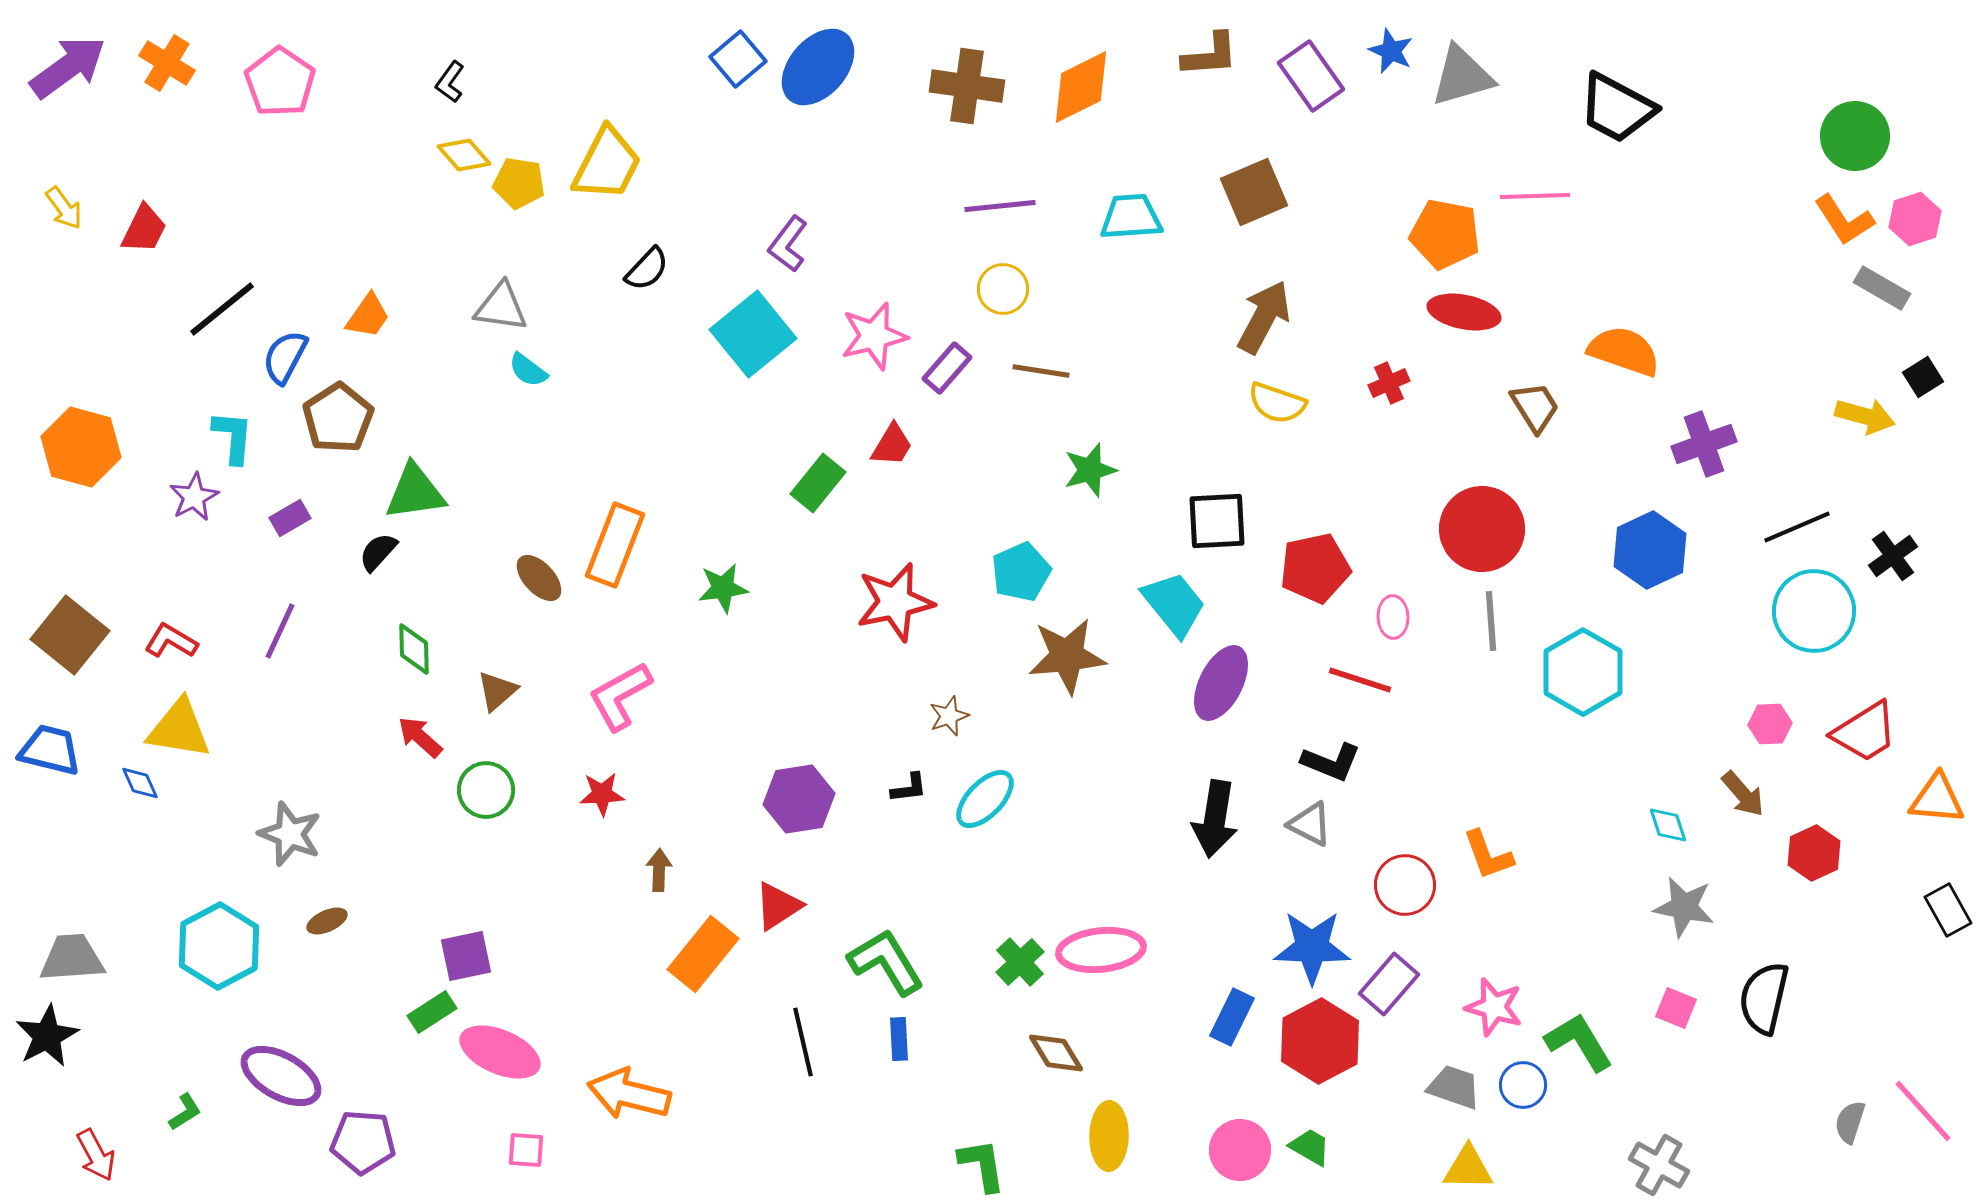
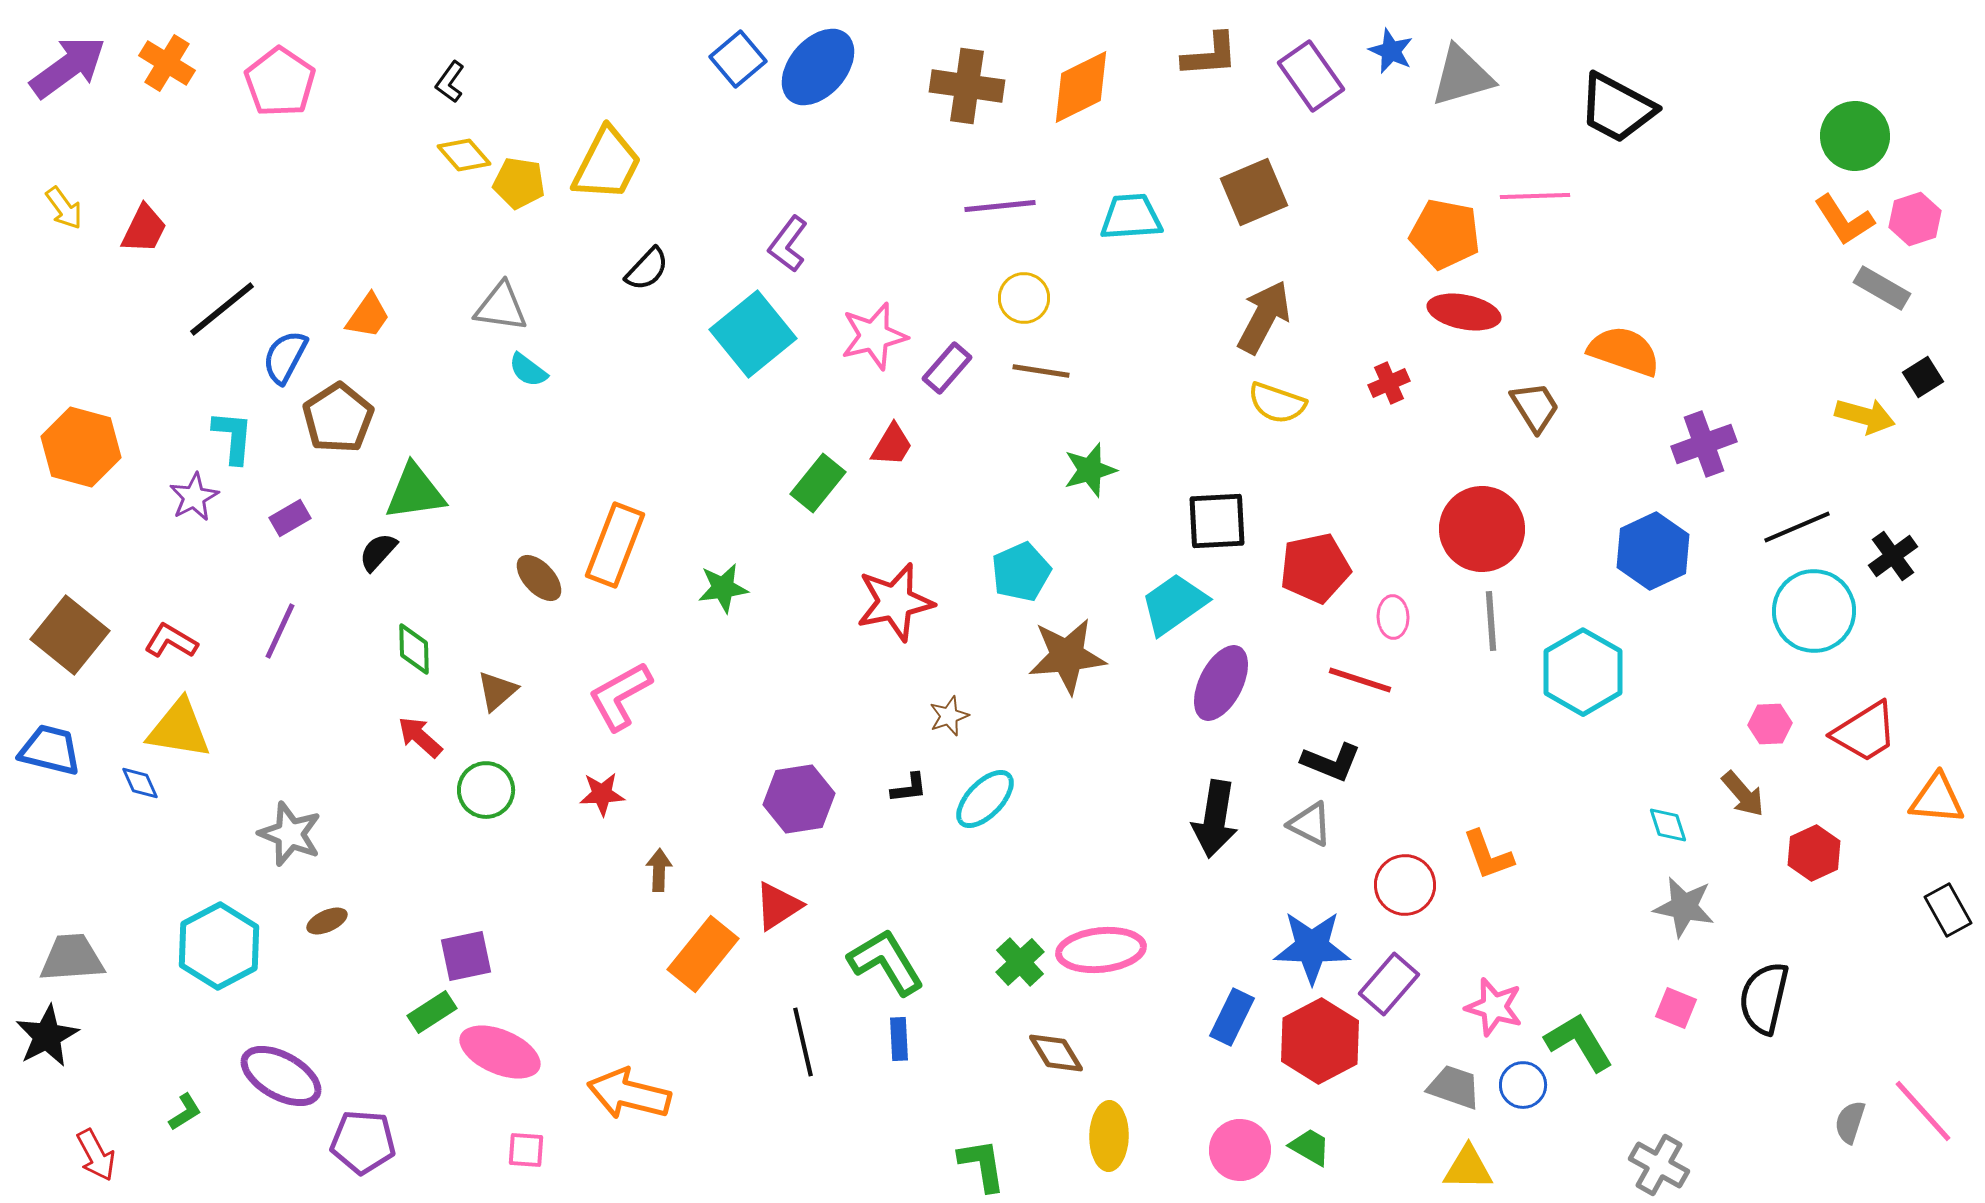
yellow circle at (1003, 289): moved 21 px right, 9 px down
blue hexagon at (1650, 550): moved 3 px right, 1 px down
cyan trapezoid at (1174, 604): rotated 86 degrees counterclockwise
